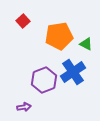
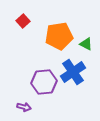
purple hexagon: moved 2 px down; rotated 15 degrees clockwise
purple arrow: rotated 24 degrees clockwise
